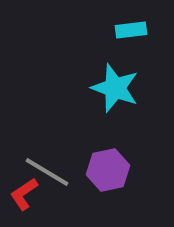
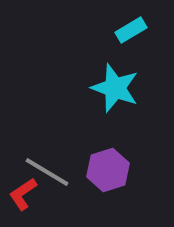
cyan rectangle: rotated 24 degrees counterclockwise
purple hexagon: rotated 6 degrees counterclockwise
red L-shape: moved 1 px left
